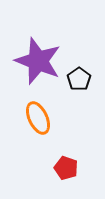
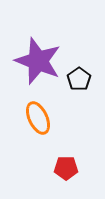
red pentagon: rotated 20 degrees counterclockwise
